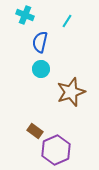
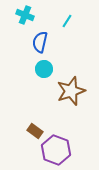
cyan circle: moved 3 px right
brown star: moved 1 px up
purple hexagon: rotated 16 degrees counterclockwise
